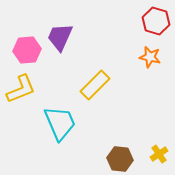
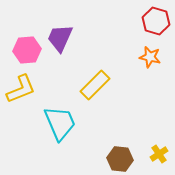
purple trapezoid: moved 1 px down
